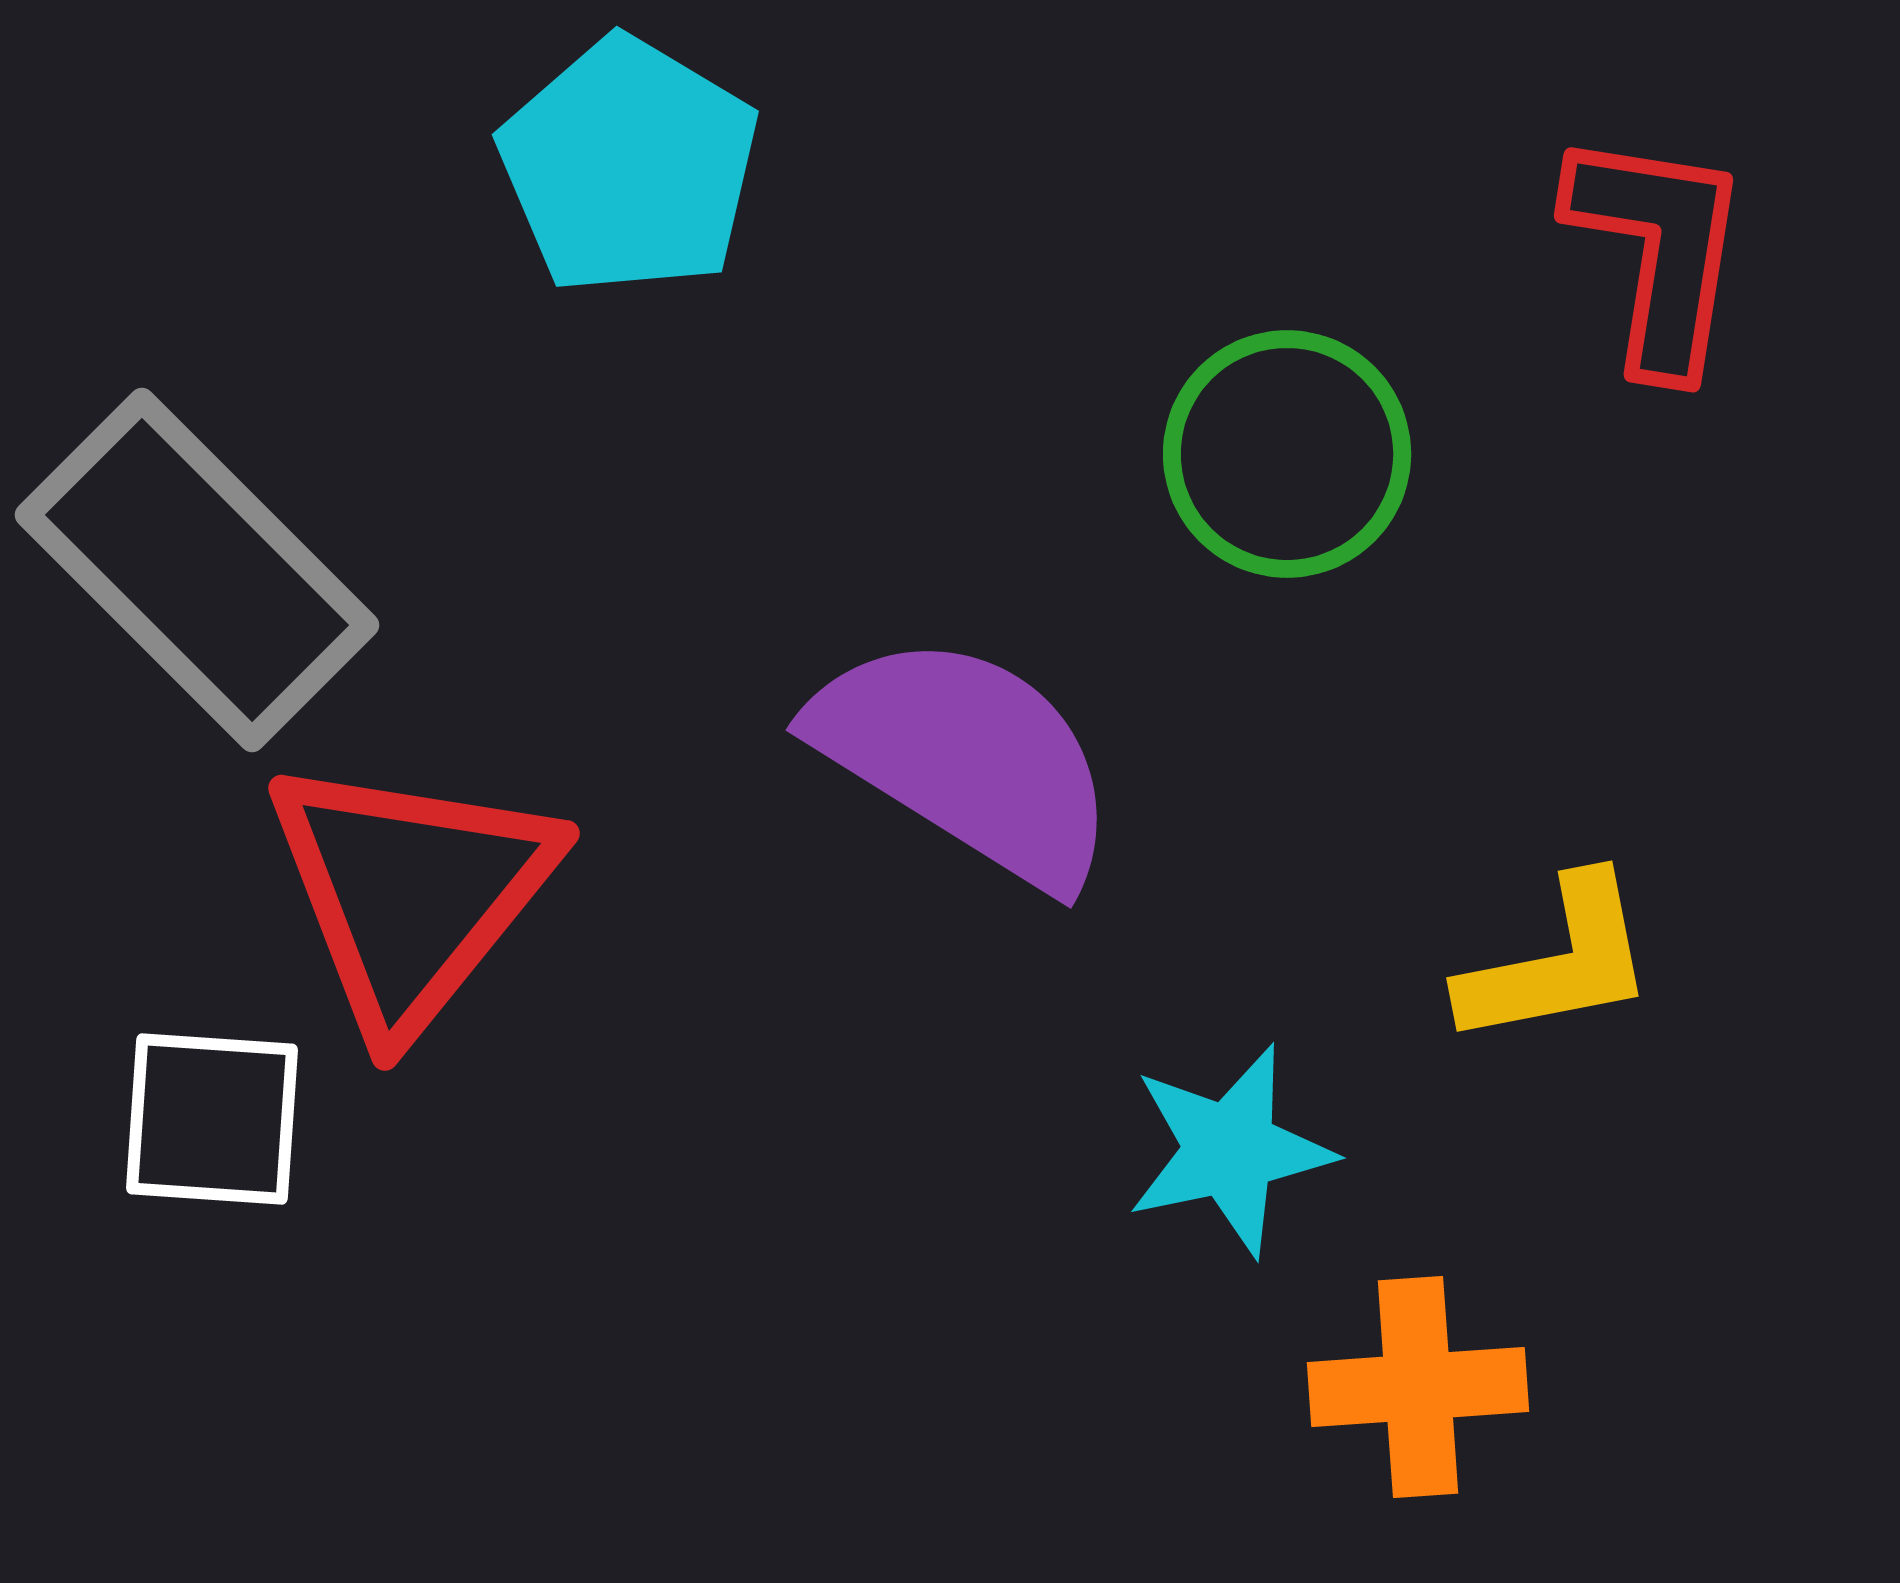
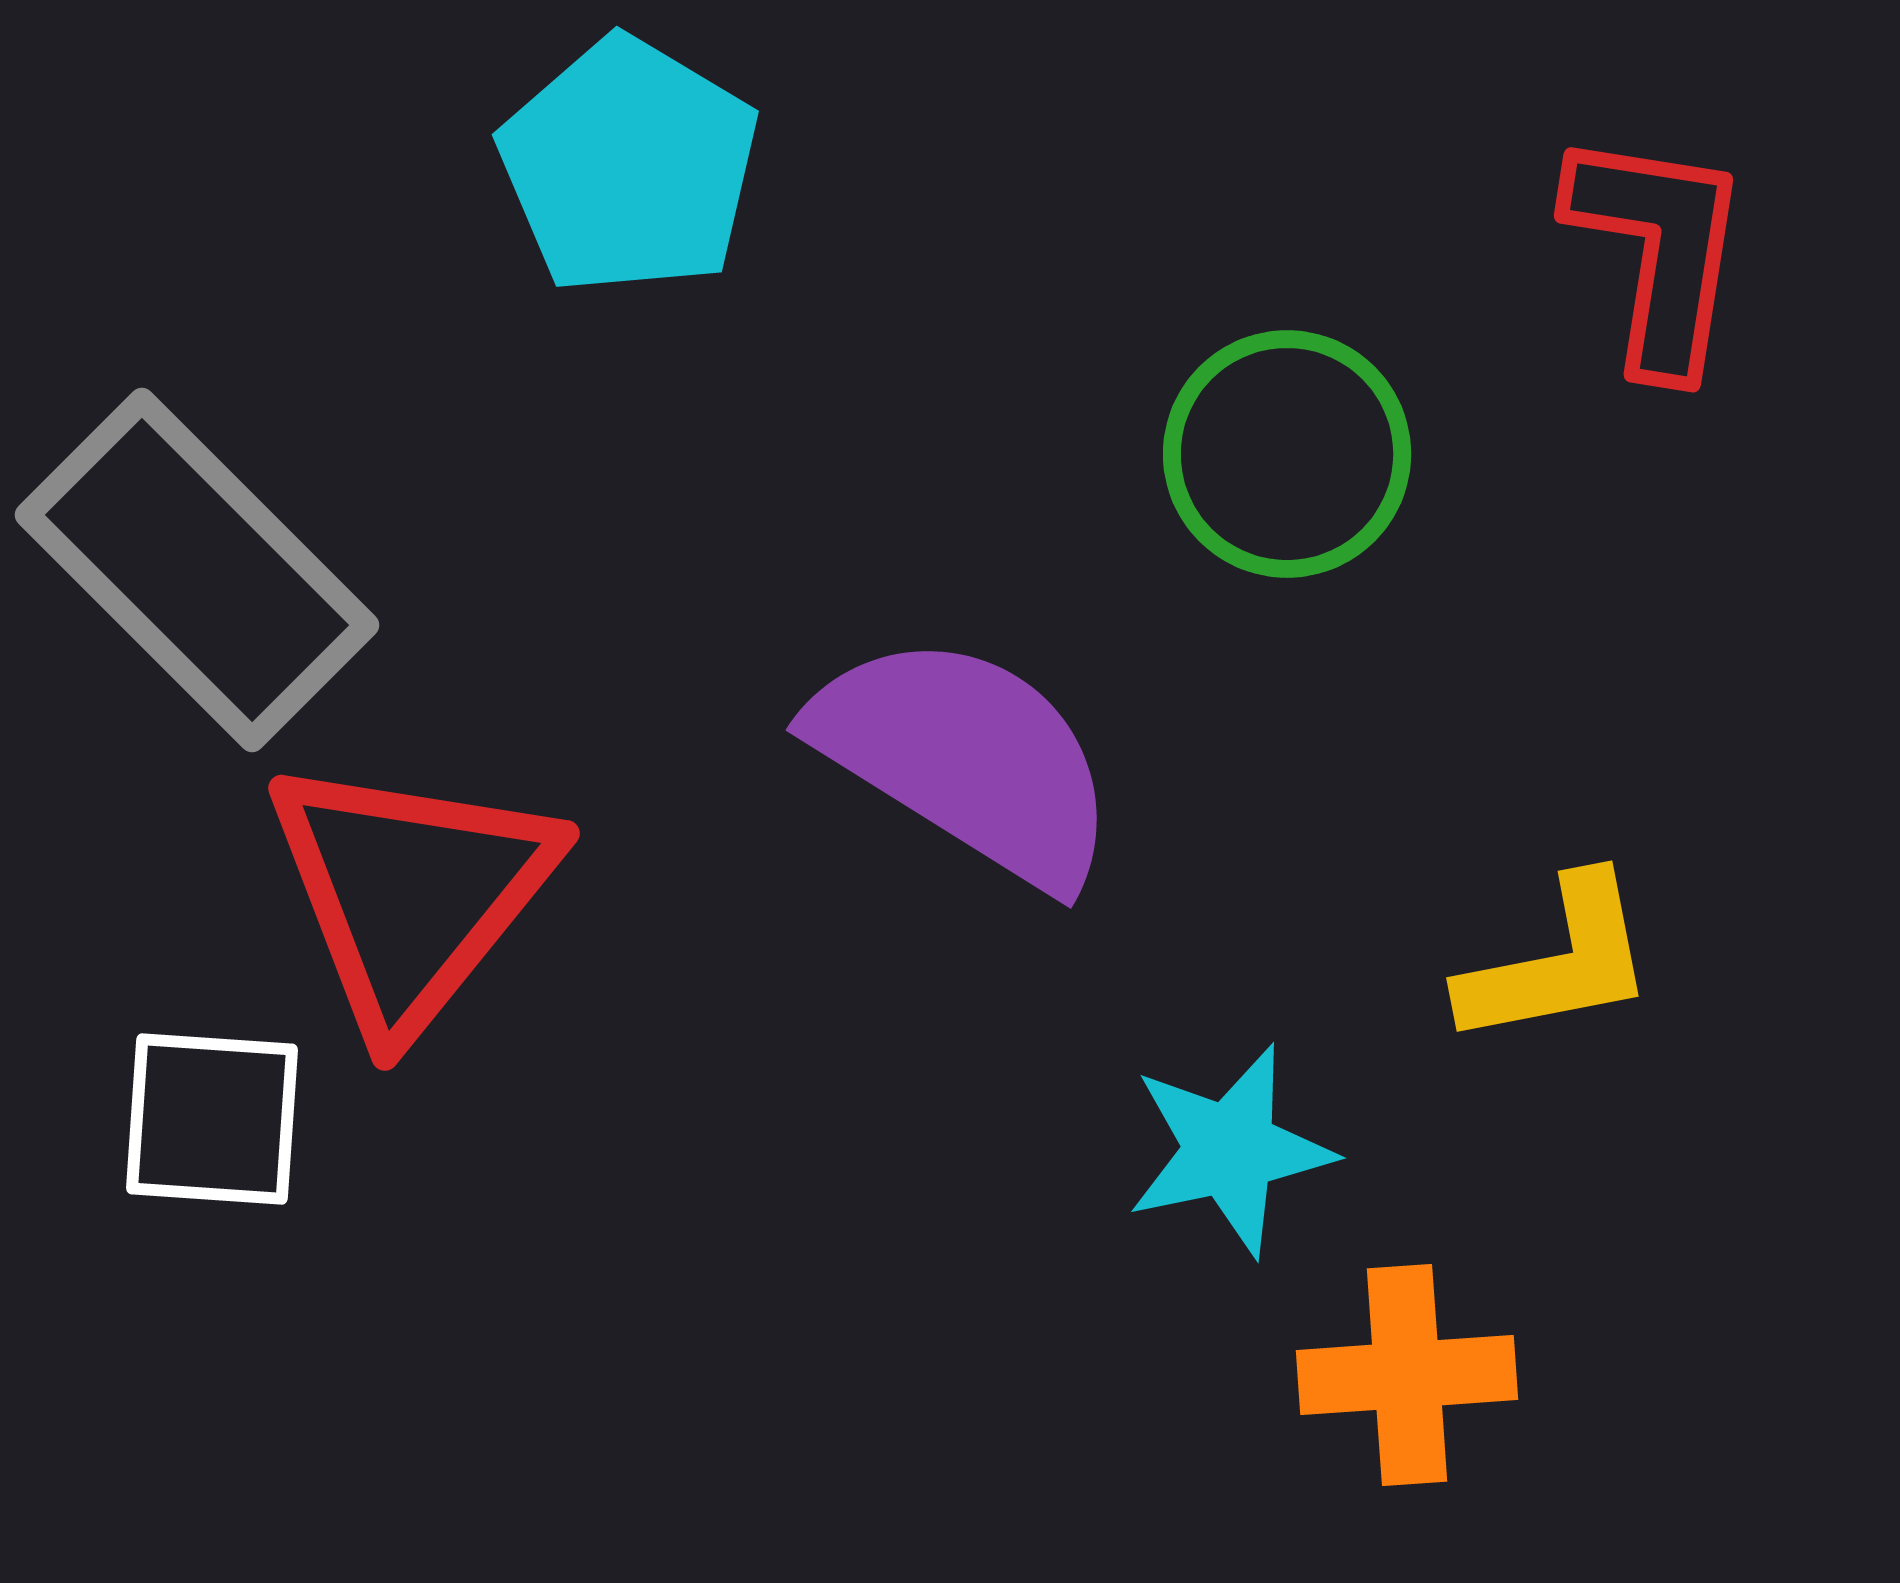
orange cross: moved 11 px left, 12 px up
